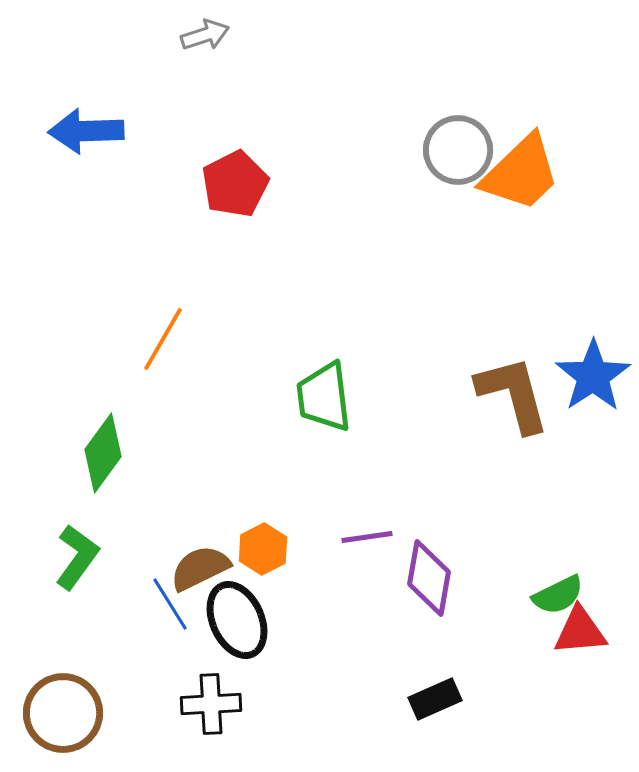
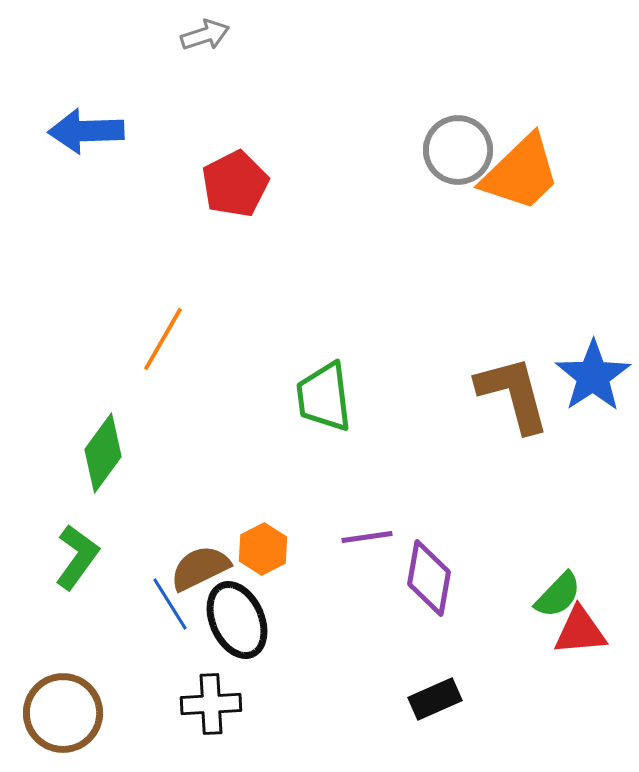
green semicircle: rotated 20 degrees counterclockwise
